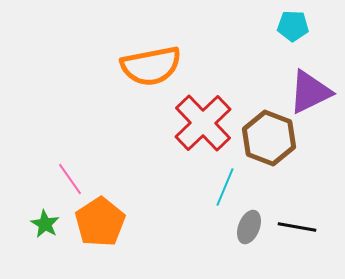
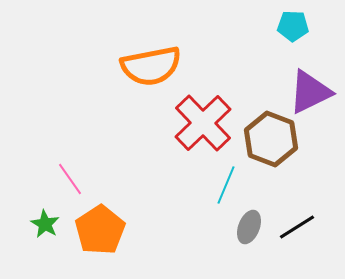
brown hexagon: moved 2 px right, 1 px down
cyan line: moved 1 px right, 2 px up
orange pentagon: moved 8 px down
black line: rotated 42 degrees counterclockwise
